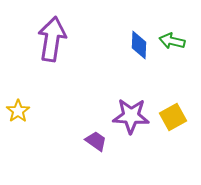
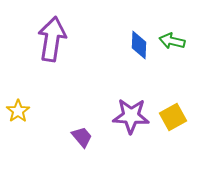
purple trapezoid: moved 14 px left, 4 px up; rotated 15 degrees clockwise
